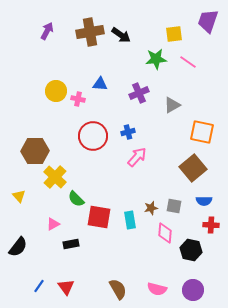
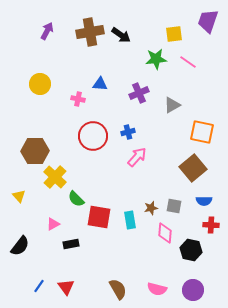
yellow circle: moved 16 px left, 7 px up
black semicircle: moved 2 px right, 1 px up
